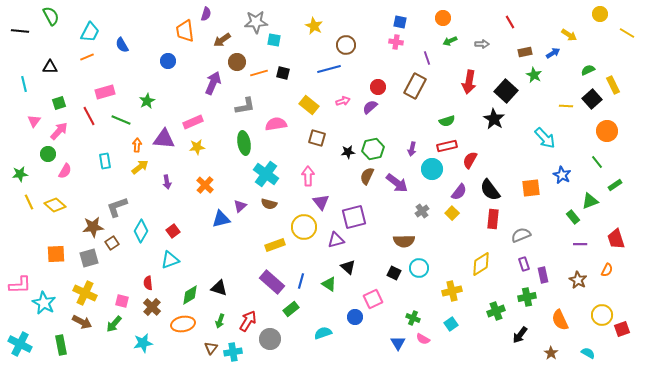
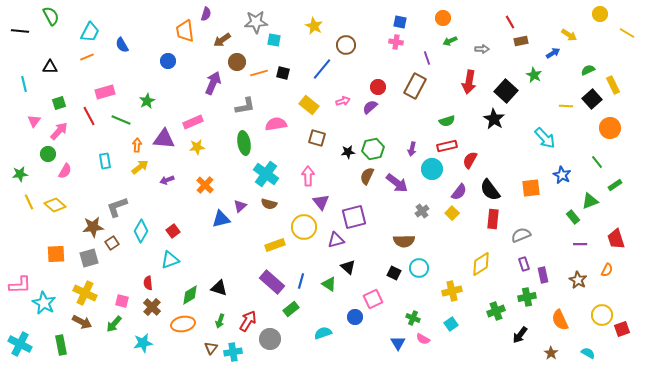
gray arrow at (482, 44): moved 5 px down
brown rectangle at (525, 52): moved 4 px left, 11 px up
blue line at (329, 69): moved 7 px left; rotated 35 degrees counterclockwise
orange circle at (607, 131): moved 3 px right, 3 px up
purple arrow at (167, 182): moved 2 px up; rotated 80 degrees clockwise
